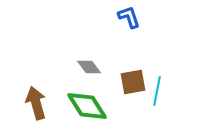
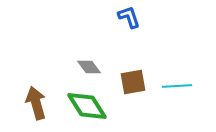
cyan line: moved 20 px right, 5 px up; rotated 76 degrees clockwise
